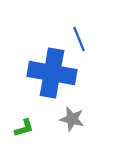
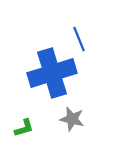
blue cross: rotated 27 degrees counterclockwise
